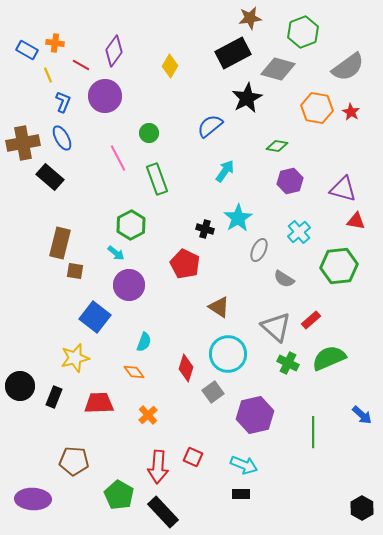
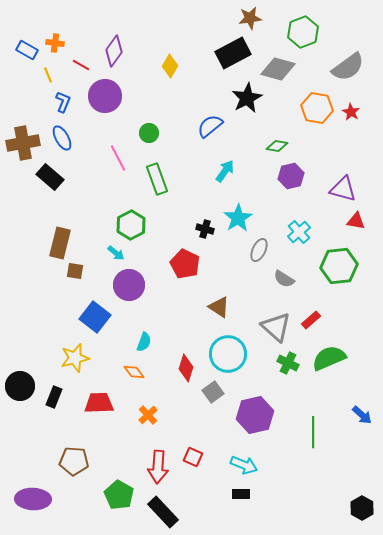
purple hexagon at (290, 181): moved 1 px right, 5 px up
